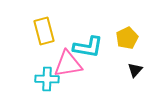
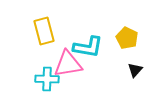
yellow pentagon: rotated 20 degrees counterclockwise
